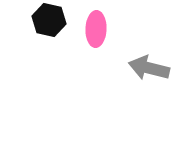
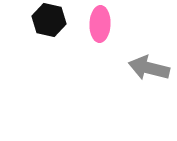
pink ellipse: moved 4 px right, 5 px up
